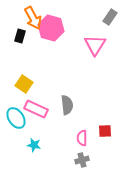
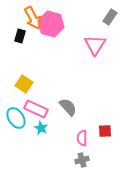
pink hexagon: moved 4 px up
gray semicircle: moved 1 px right, 2 px down; rotated 36 degrees counterclockwise
cyan star: moved 7 px right, 17 px up; rotated 16 degrees clockwise
